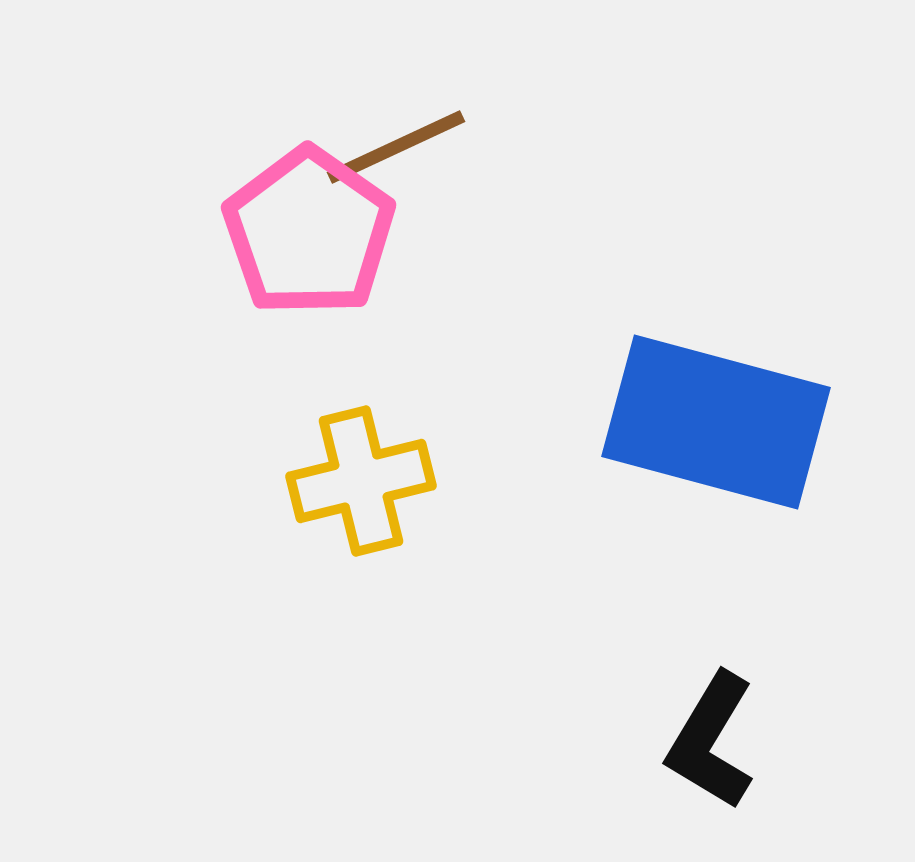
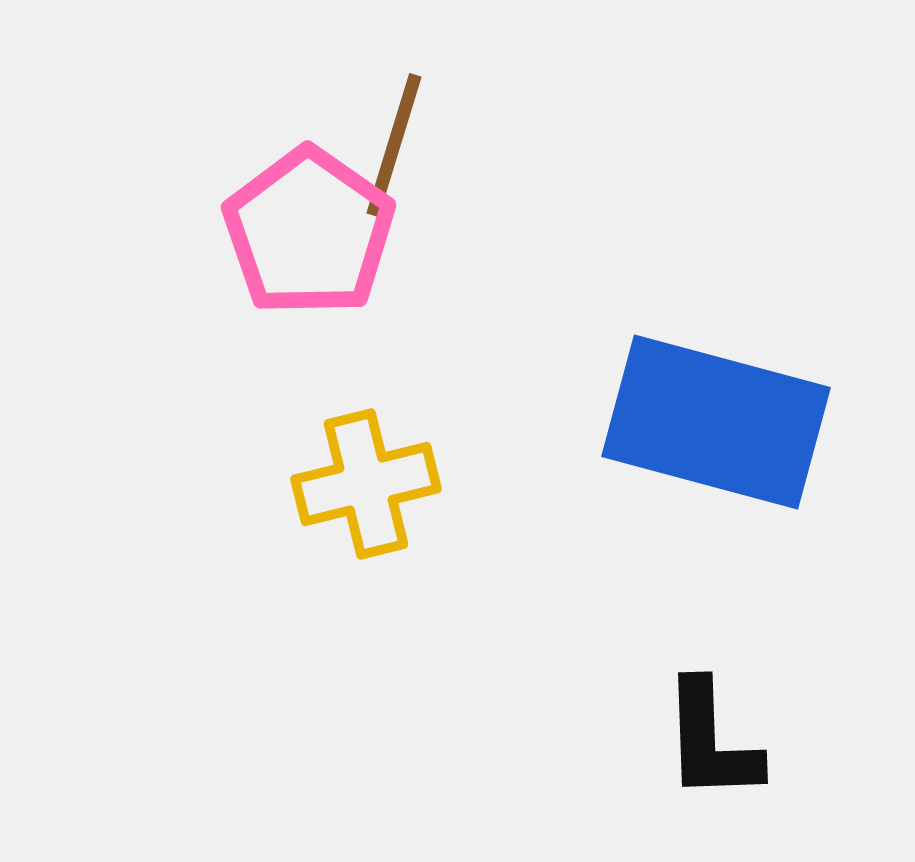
brown line: moved 2 px left, 2 px up; rotated 48 degrees counterclockwise
yellow cross: moved 5 px right, 3 px down
black L-shape: rotated 33 degrees counterclockwise
